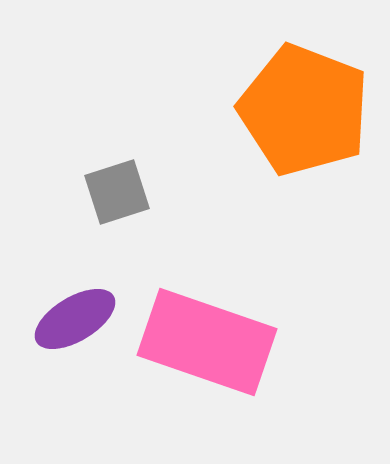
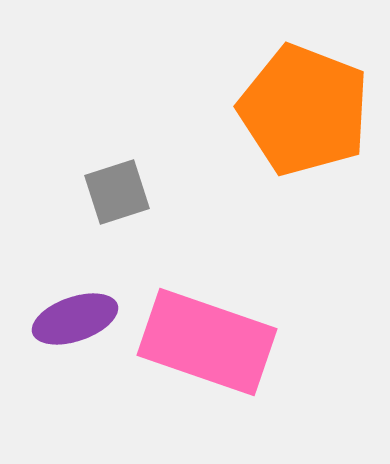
purple ellipse: rotated 12 degrees clockwise
